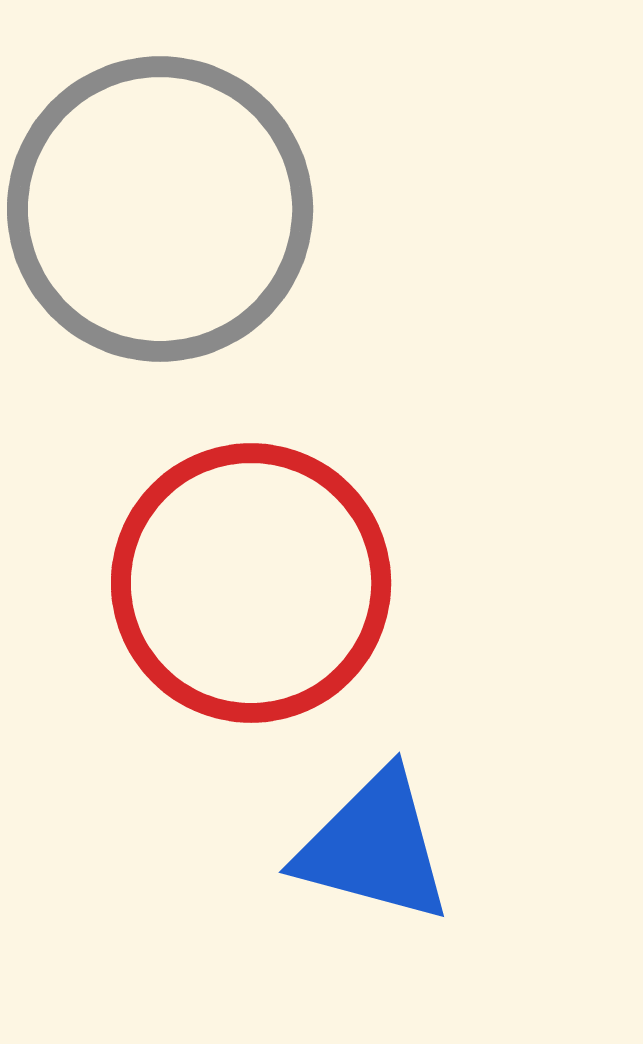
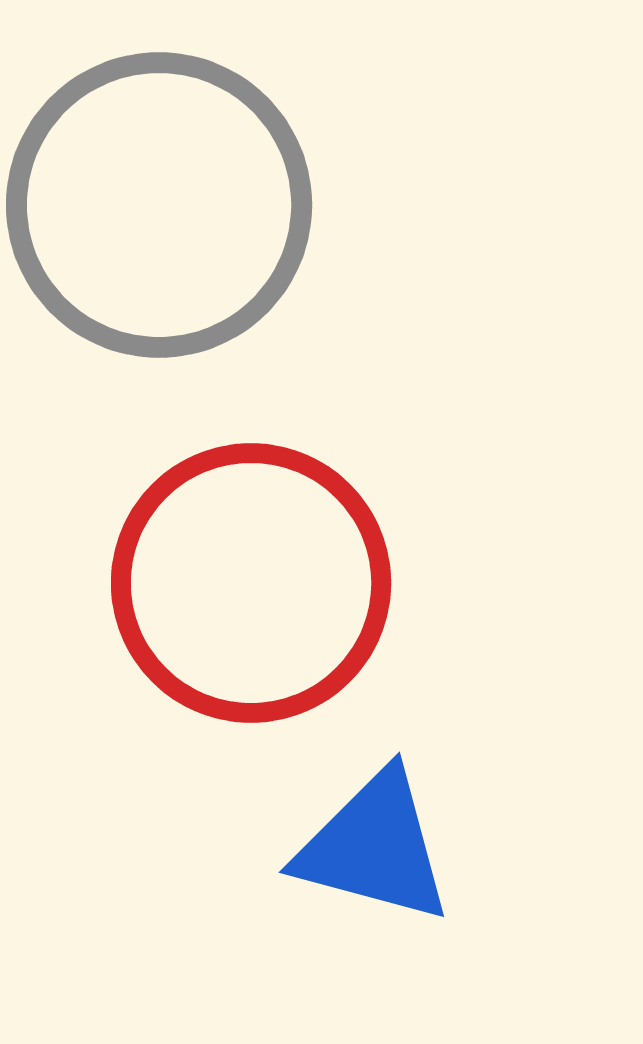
gray circle: moved 1 px left, 4 px up
